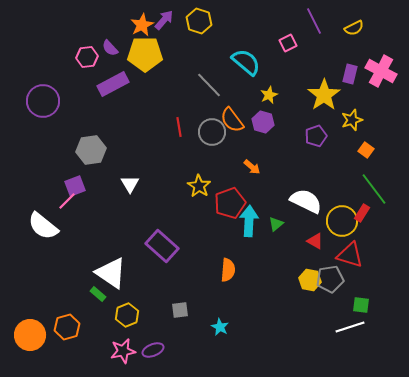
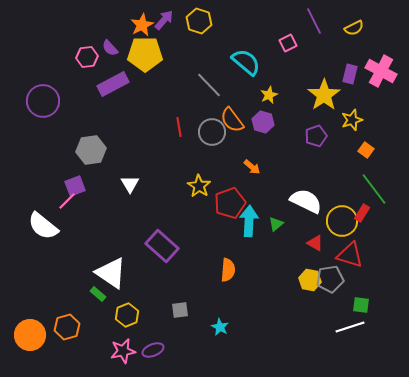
red triangle at (315, 241): moved 2 px down
